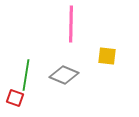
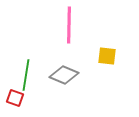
pink line: moved 2 px left, 1 px down
